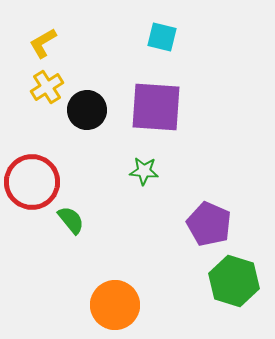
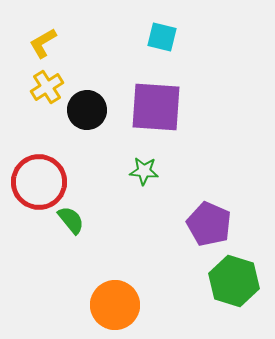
red circle: moved 7 px right
